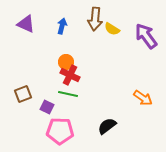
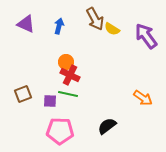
brown arrow: rotated 35 degrees counterclockwise
blue arrow: moved 3 px left
purple square: moved 3 px right, 6 px up; rotated 24 degrees counterclockwise
